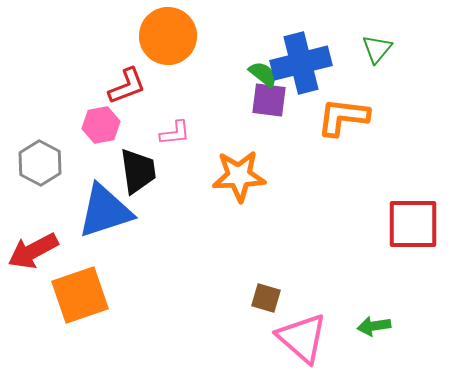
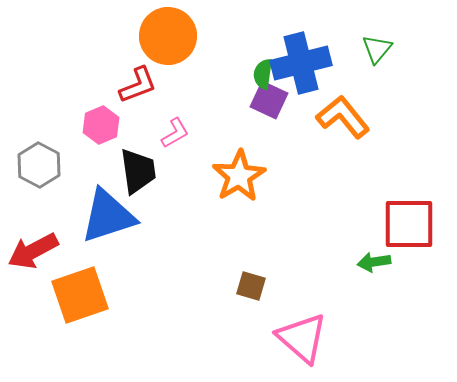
green semicircle: rotated 120 degrees counterclockwise
red L-shape: moved 11 px right, 1 px up
purple square: rotated 18 degrees clockwise
orange L-shape: rotated 44 degrees clockwise
pink hexagon: rotated 12 degrees counterclockwise
pink L-shape: rotated 24 degrees counterclockwise
gray hexagon: moved 1 px left, 2 px down
orange star: rotated 28 degrees counterclockwise
blue triangle: moved 3 px right, 5 px down
red square: moved 4 px left
brown square: moved 15 px left, 12 px up
green arrow: moved 64 px up
